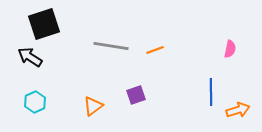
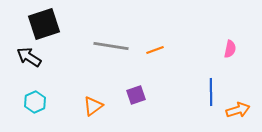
black arrow: moved 1 px left
